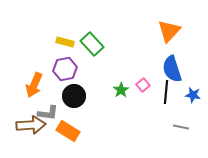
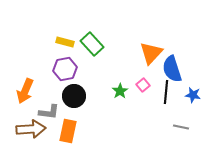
orange triangle: moved 18 px left, 22 px down
orange arrow: moved 9 px left, 6 px down
green star: moved 1 px left, 1 px down
gray L-shape: moved 1 px right, 1 px up
brown arrow: moved 4 px down
orange rectangle: rotated 70 degrees clockwise
